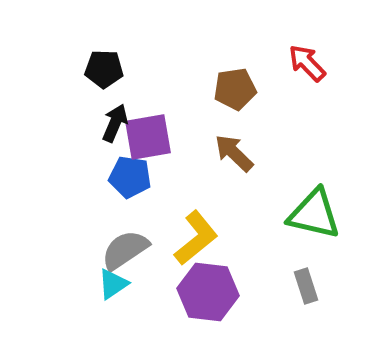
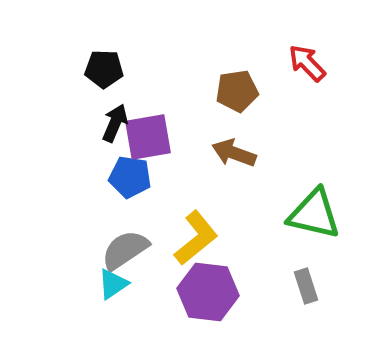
brown pentagon: moved 2 px right, 2 px down
brown arrow: rotated 24 degrees counterclockwise
